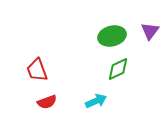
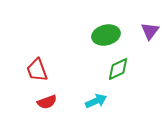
green ellipse: moved 6 px left, 1 px up
